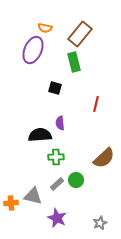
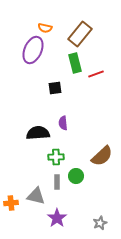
green rectangle: moved 1 px right, 1 px down
black square: rotated 24 degrees counterclockwise
red line: moved 30 px up; rotated 56 degrees clockwise
purple semicircle: moved 3 px right
black semicircle: moved 2 px left, 2 px up
brown semicircle: moved 2 px left, 2 px up
green circle: moved 4 px up
gray rectangle: moved 2 px up; rotated 48 degrees counterclockwise
gray triangle: moved 3 px right
purple star: rotated 12 degrees clockwise
